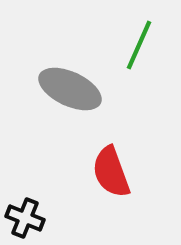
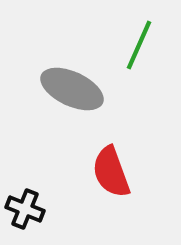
gray ellipse: moved 2 px right
black cross: moved 9 px up
